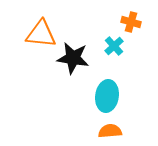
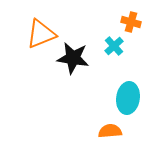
orange triangle: rotated 28 degrees counterclockwise
cyan ellipse: moved 21 px right, 2 px down
